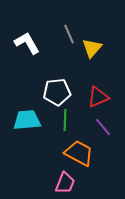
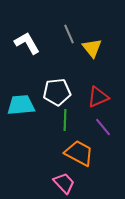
yellow triangle: rotated 20 degrees counterclockwise
cyan trapezoid: moved 6 px left, 15 px up
pink trapezoid: moved 1 px left; rotated 65 degrees counterclockwise
